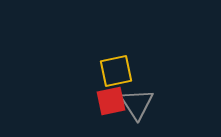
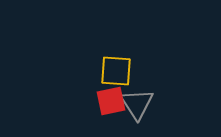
yellow square: rotated 16 degrees clockwise
